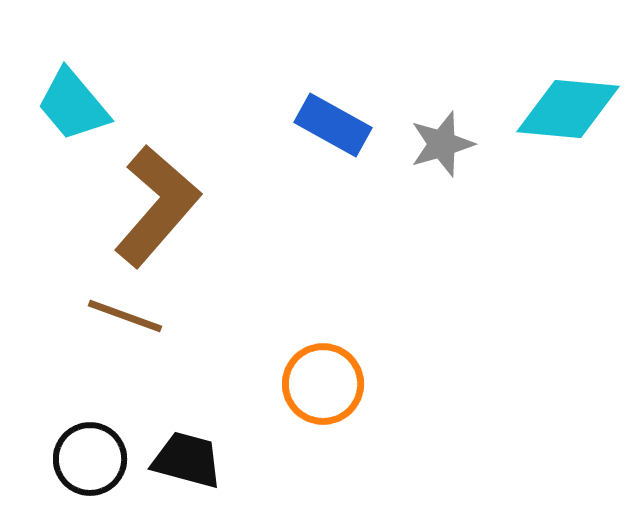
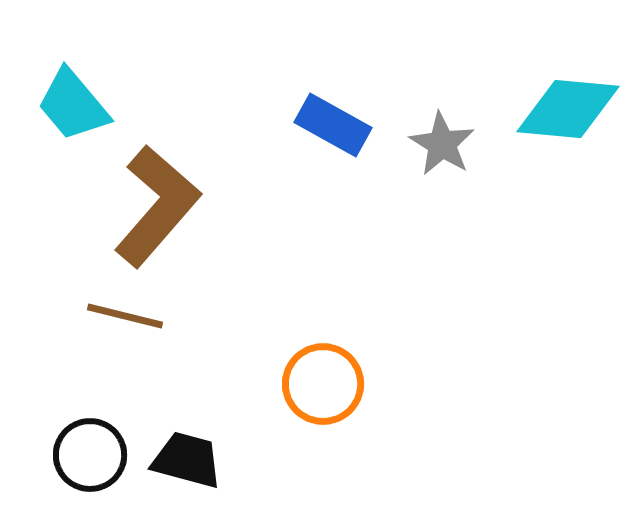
gray star: rotated 24 degrees counterclockwise
brown line: rotated 6 degrees counterclockwise
black circle: moved 4 px up
